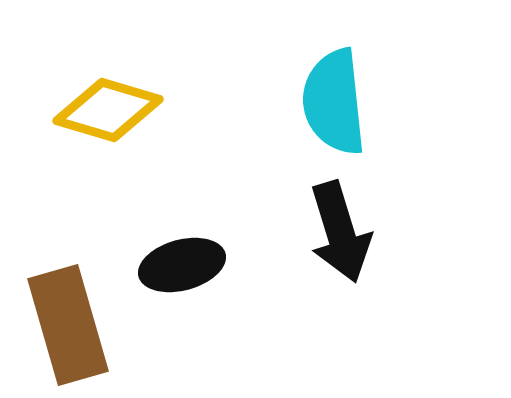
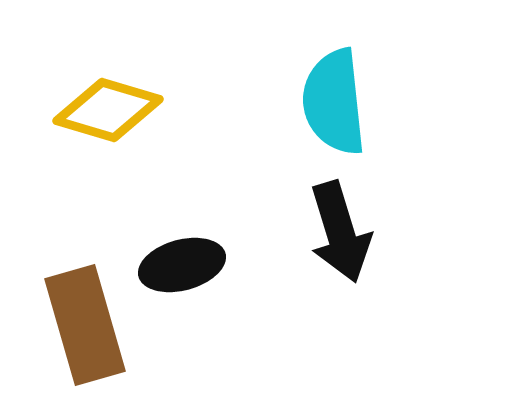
brown rectangle: moved 17 px right
